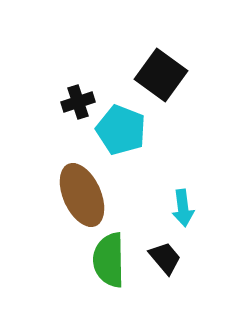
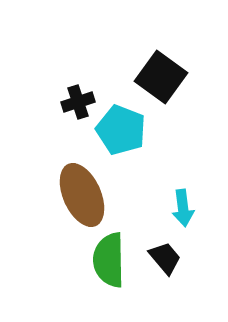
black square: moved 2 px down
